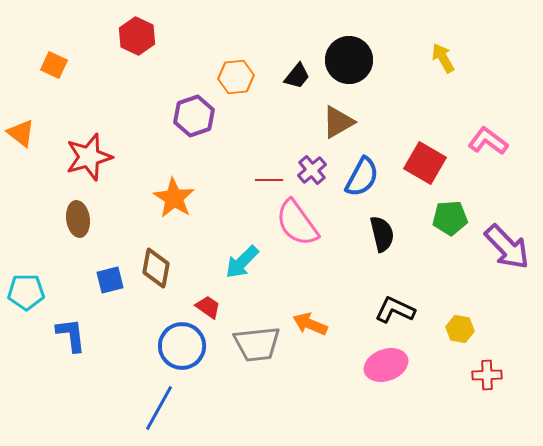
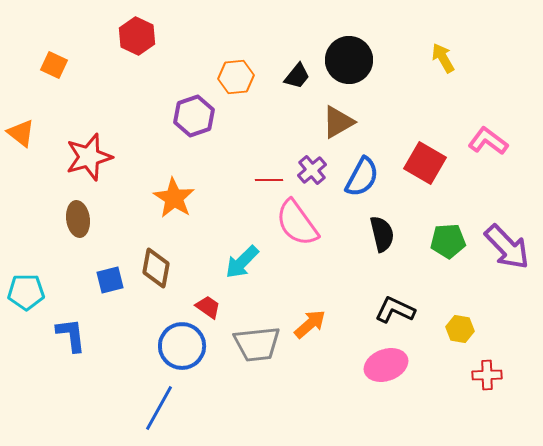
green pentagon: moved 2 px left, 23 px down
orange arrow: rotated 116 degrees clockwise
